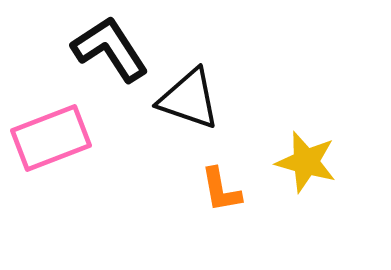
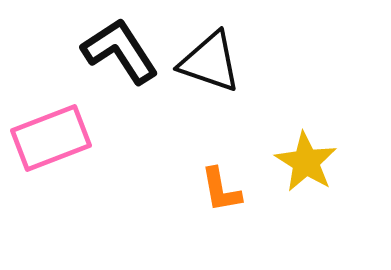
black L-shape: moved 10 px right, 2 px down
black triangle: moved 21 px right, 37 px up
yellow star: rotated 16 degrees clockwise
